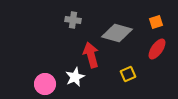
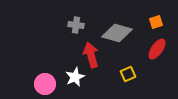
gray cross: moved 3 px right, 5 px down
